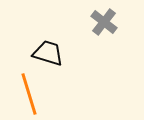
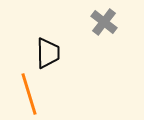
black trapezoid: rotated 72 degrees clockwise
